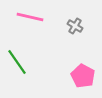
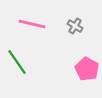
pink line: moved 2 px right, 7 px down
pink pentagon: moved 4 px right, 7 px up
